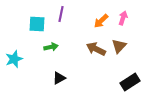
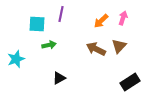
green arrow: moved 2 px left, 2 px up
cyan star: moved 2 px right
